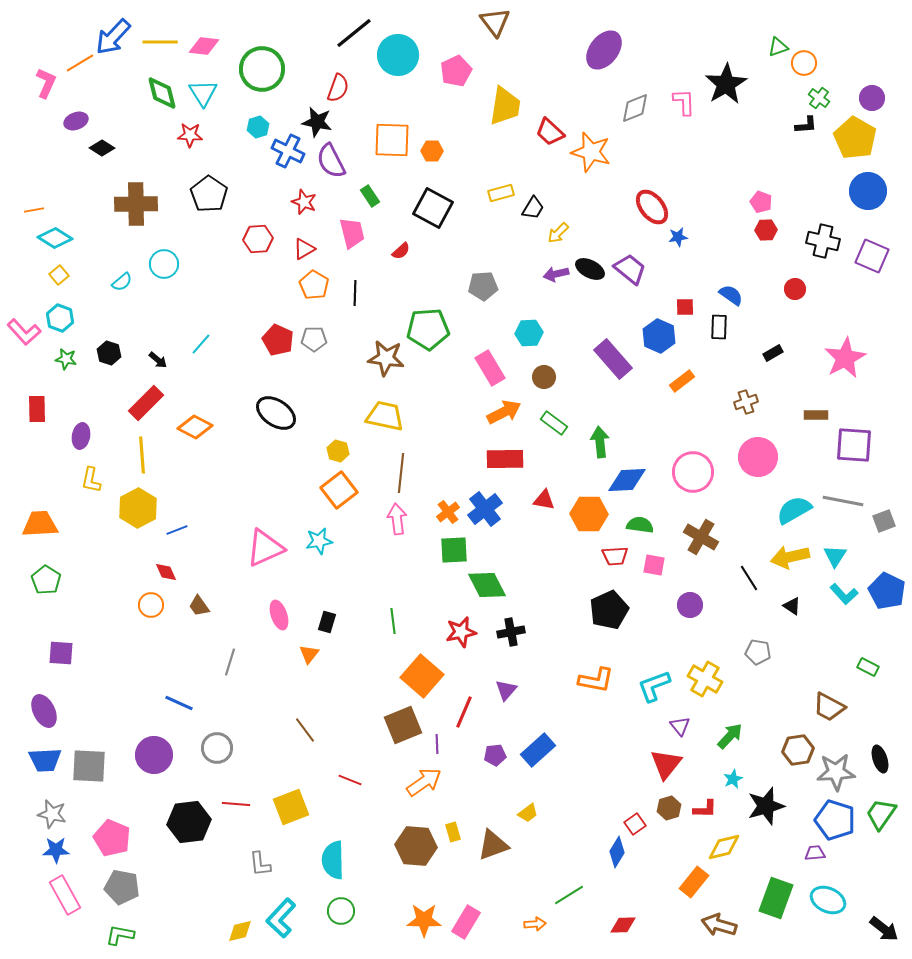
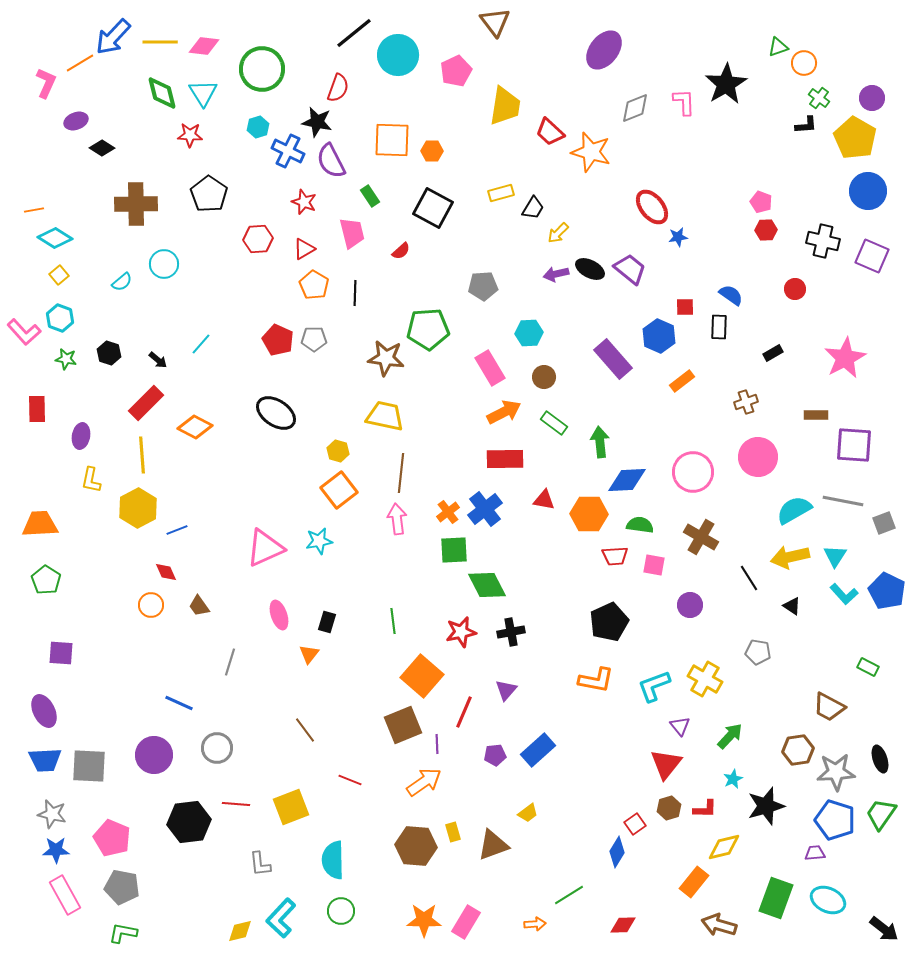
gray square at (884, 521): moved 2 px down
black pentagon at (609, 610): moved 12 px down
green L-shape at (120, 935): moved 3 px right, 2 px up
